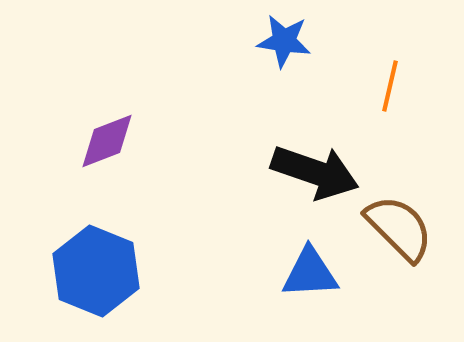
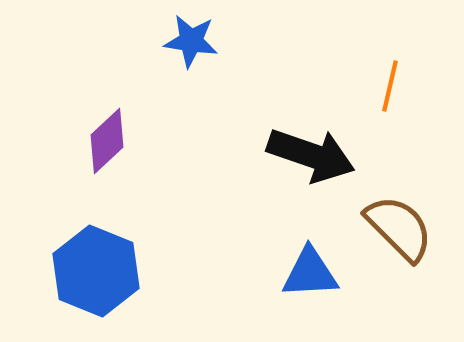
blue star: moved 93 px left
purple diamond: rotated 22 degrees counterclockwise
black arrow: moved 4 px left, 17 px up
